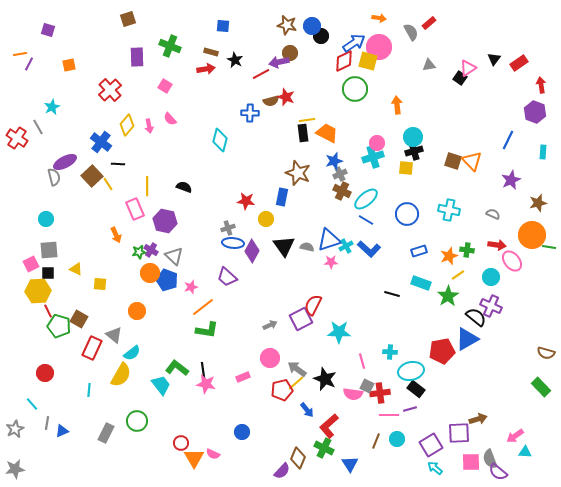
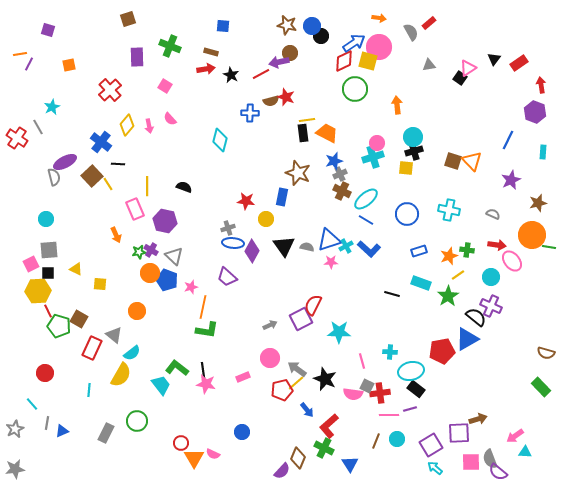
black star at (235, 60): moved 4 px left, 15 px down
orange line at (203, 307): rotated 40 degrees counterclockwise
